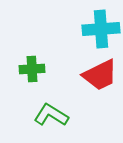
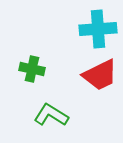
cyan cross: moved 3 px left
green cross: rotated 15 degrees clockwise
